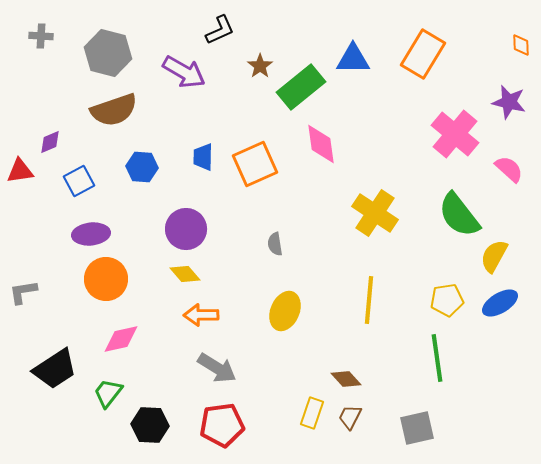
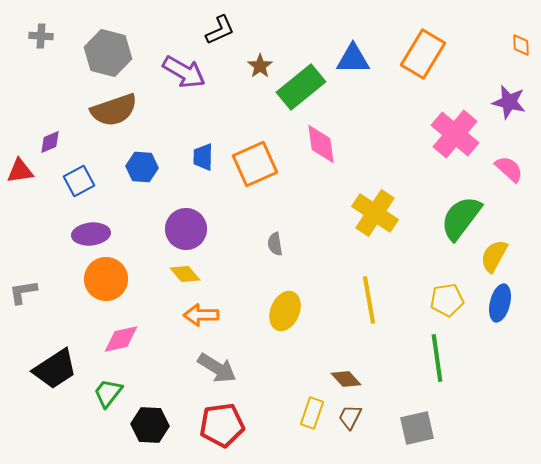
green semicircle at (459, 215): moved 2 px right, 3 px down; rotated 75 degrees clockwise
yellow line at (369, 300): rotated 15 degrees counterclockwise
blue ellipse at (500, 303): rotated 45 degrees counterclockwise
